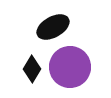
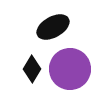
purple circle: moved 2 px down
